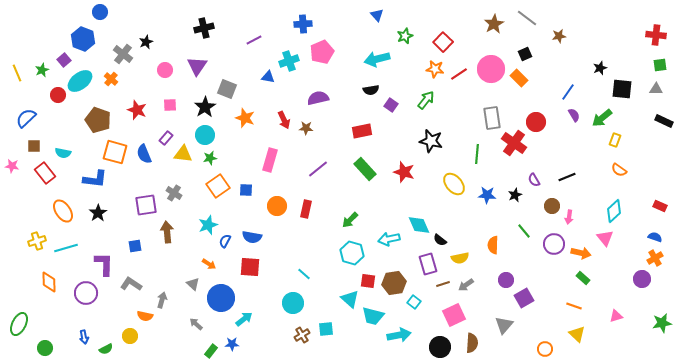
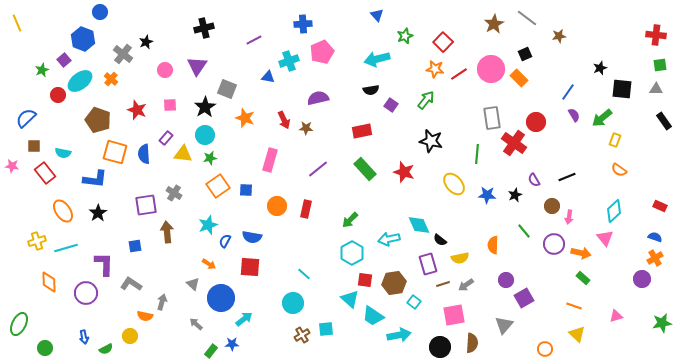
yellow line at (17, 73): moved 50 px up
black rectangle at (664, 121): rotated 30 degrees clockwise
blue semicircle at (144, 154): rotated 18 degrees clockwise
cyan hexagon at (352, 253): rotated 15 degrees clockwise
red square at (368, 281): moved 3 px left, 1 px up
gray arrow at (162, 300): moved 2 px down
pink square at (454, 315): rotated 15 degrees clockwise
cyan trapezoid at (373, 316): rotated 20 degrees clockwise
